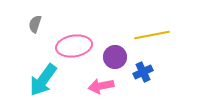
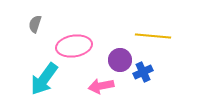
yellow line: moved 1 px right, 1 px down; rotated 16 degrees clockwise
purple circle: moved 5 px right, 3 px down
cyan arrow: moved 1 px right, 1 px up
